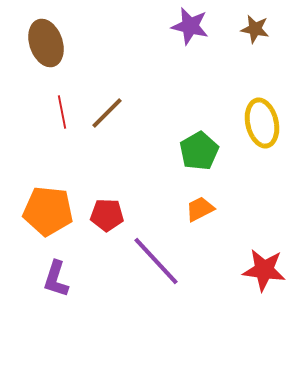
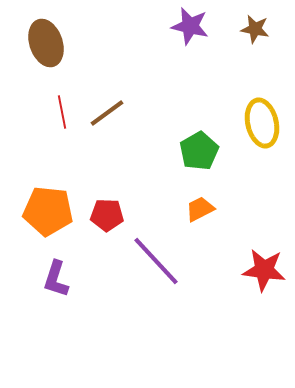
brown line: rotated 9 degrees clockwise
